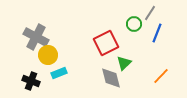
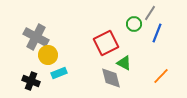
green triangle: rotated 49 degrees counterclockwise
